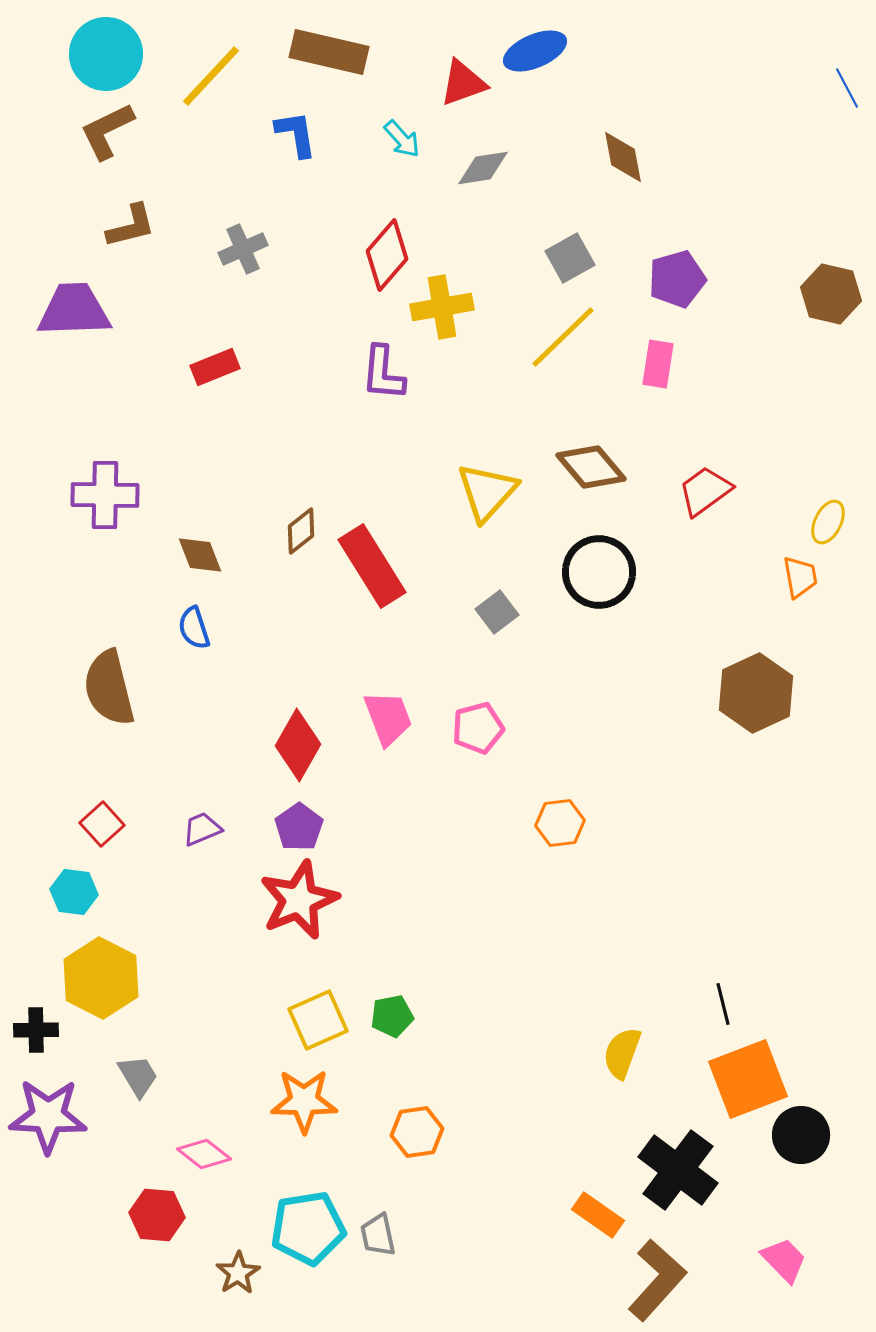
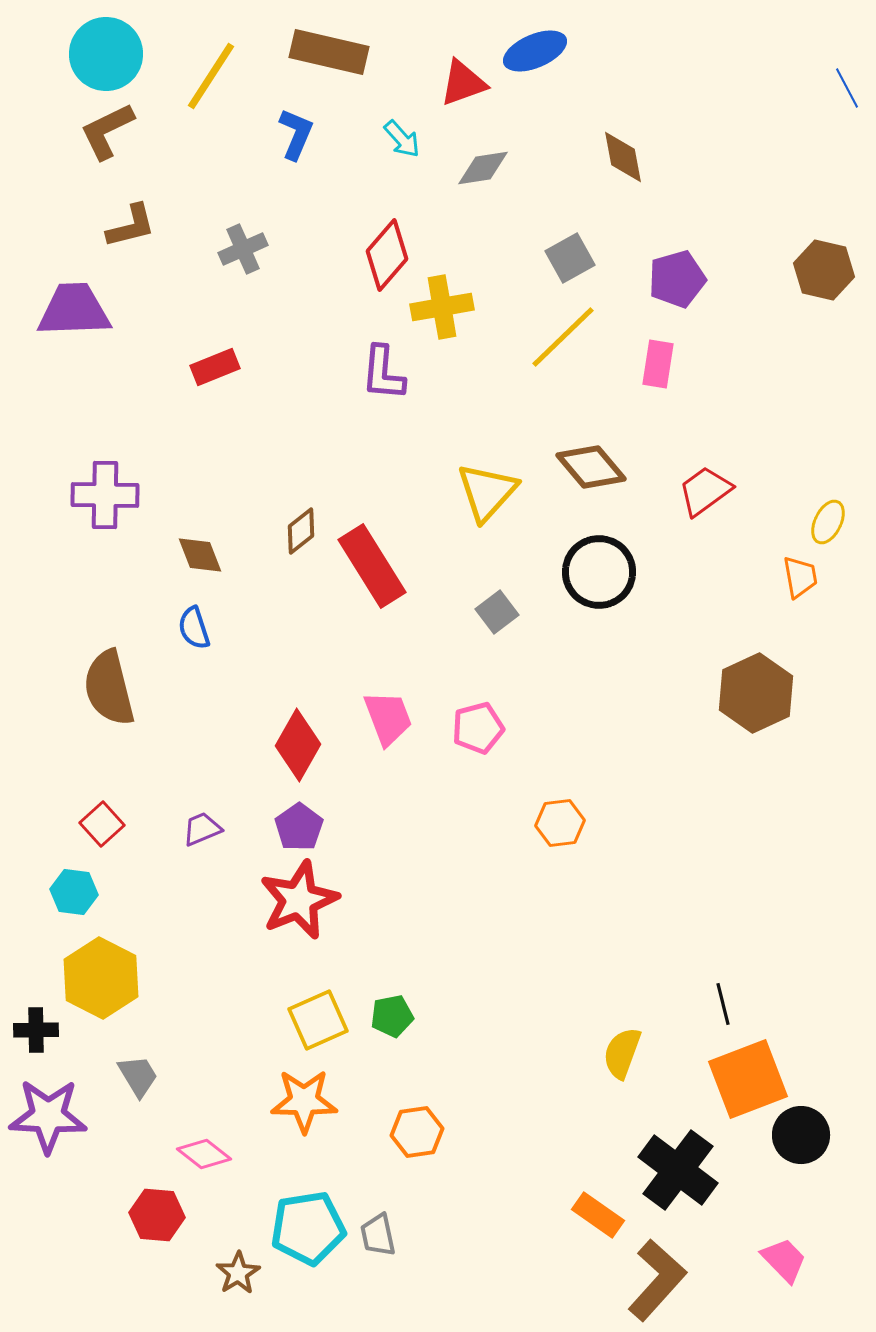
yellow line at (211, 76): rotated 10 degrees counterclockwise
blue L-shape at (296, 134): rotated 32 degrees clockwise
brown hexagon at (831, 294): moved 7 px left, 24 px up
